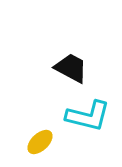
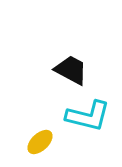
black trapezoid: moved 2 px down
